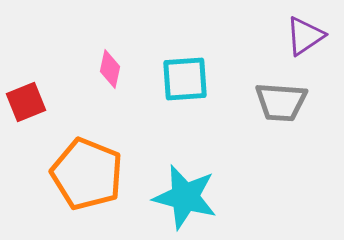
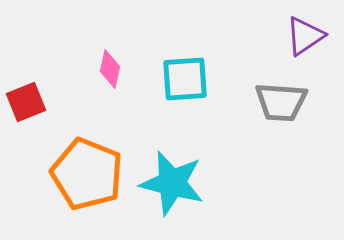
cyan star: moved 13 px left, 14 px up
